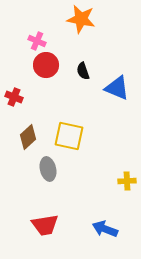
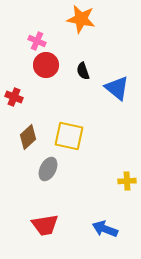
blue triangle: rotated 16 degrees clockwise
gray ellipse: rotated 40 degrees clockwise
